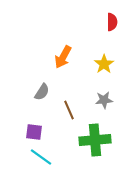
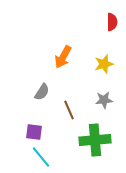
yellow star: rotated 18 degrees clockwise
cyan line: rotated 15 degrees clockwise
